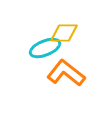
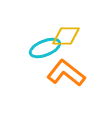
yellow diamond: moved 2 px right, 3 px down
